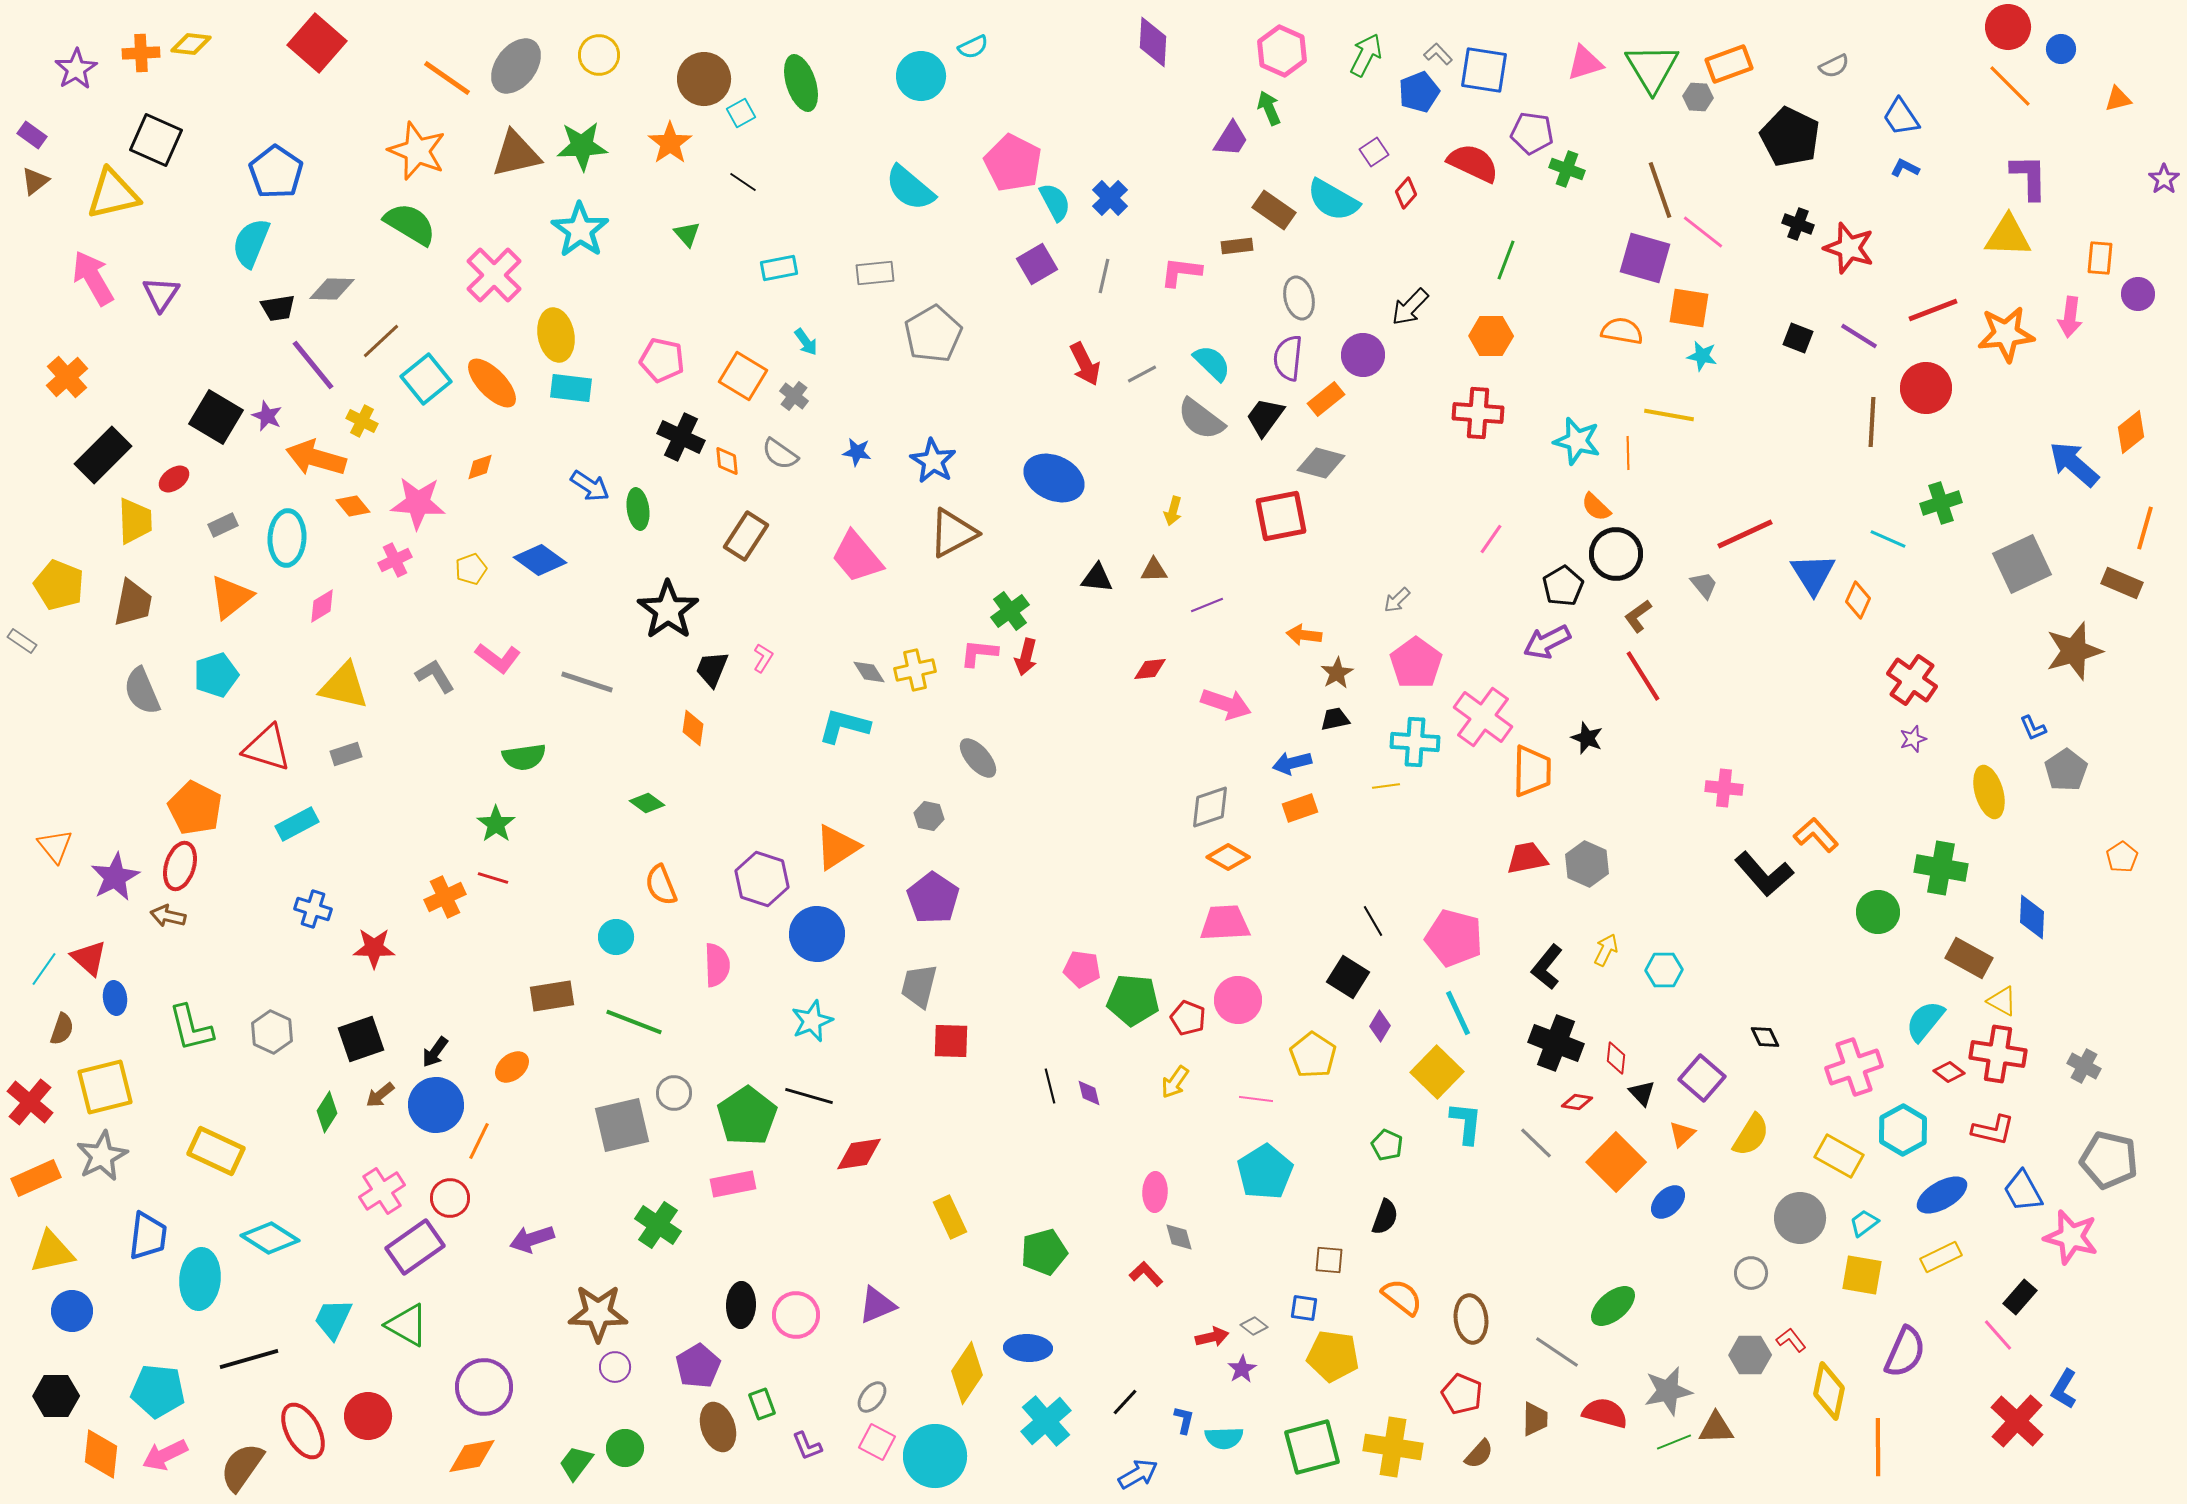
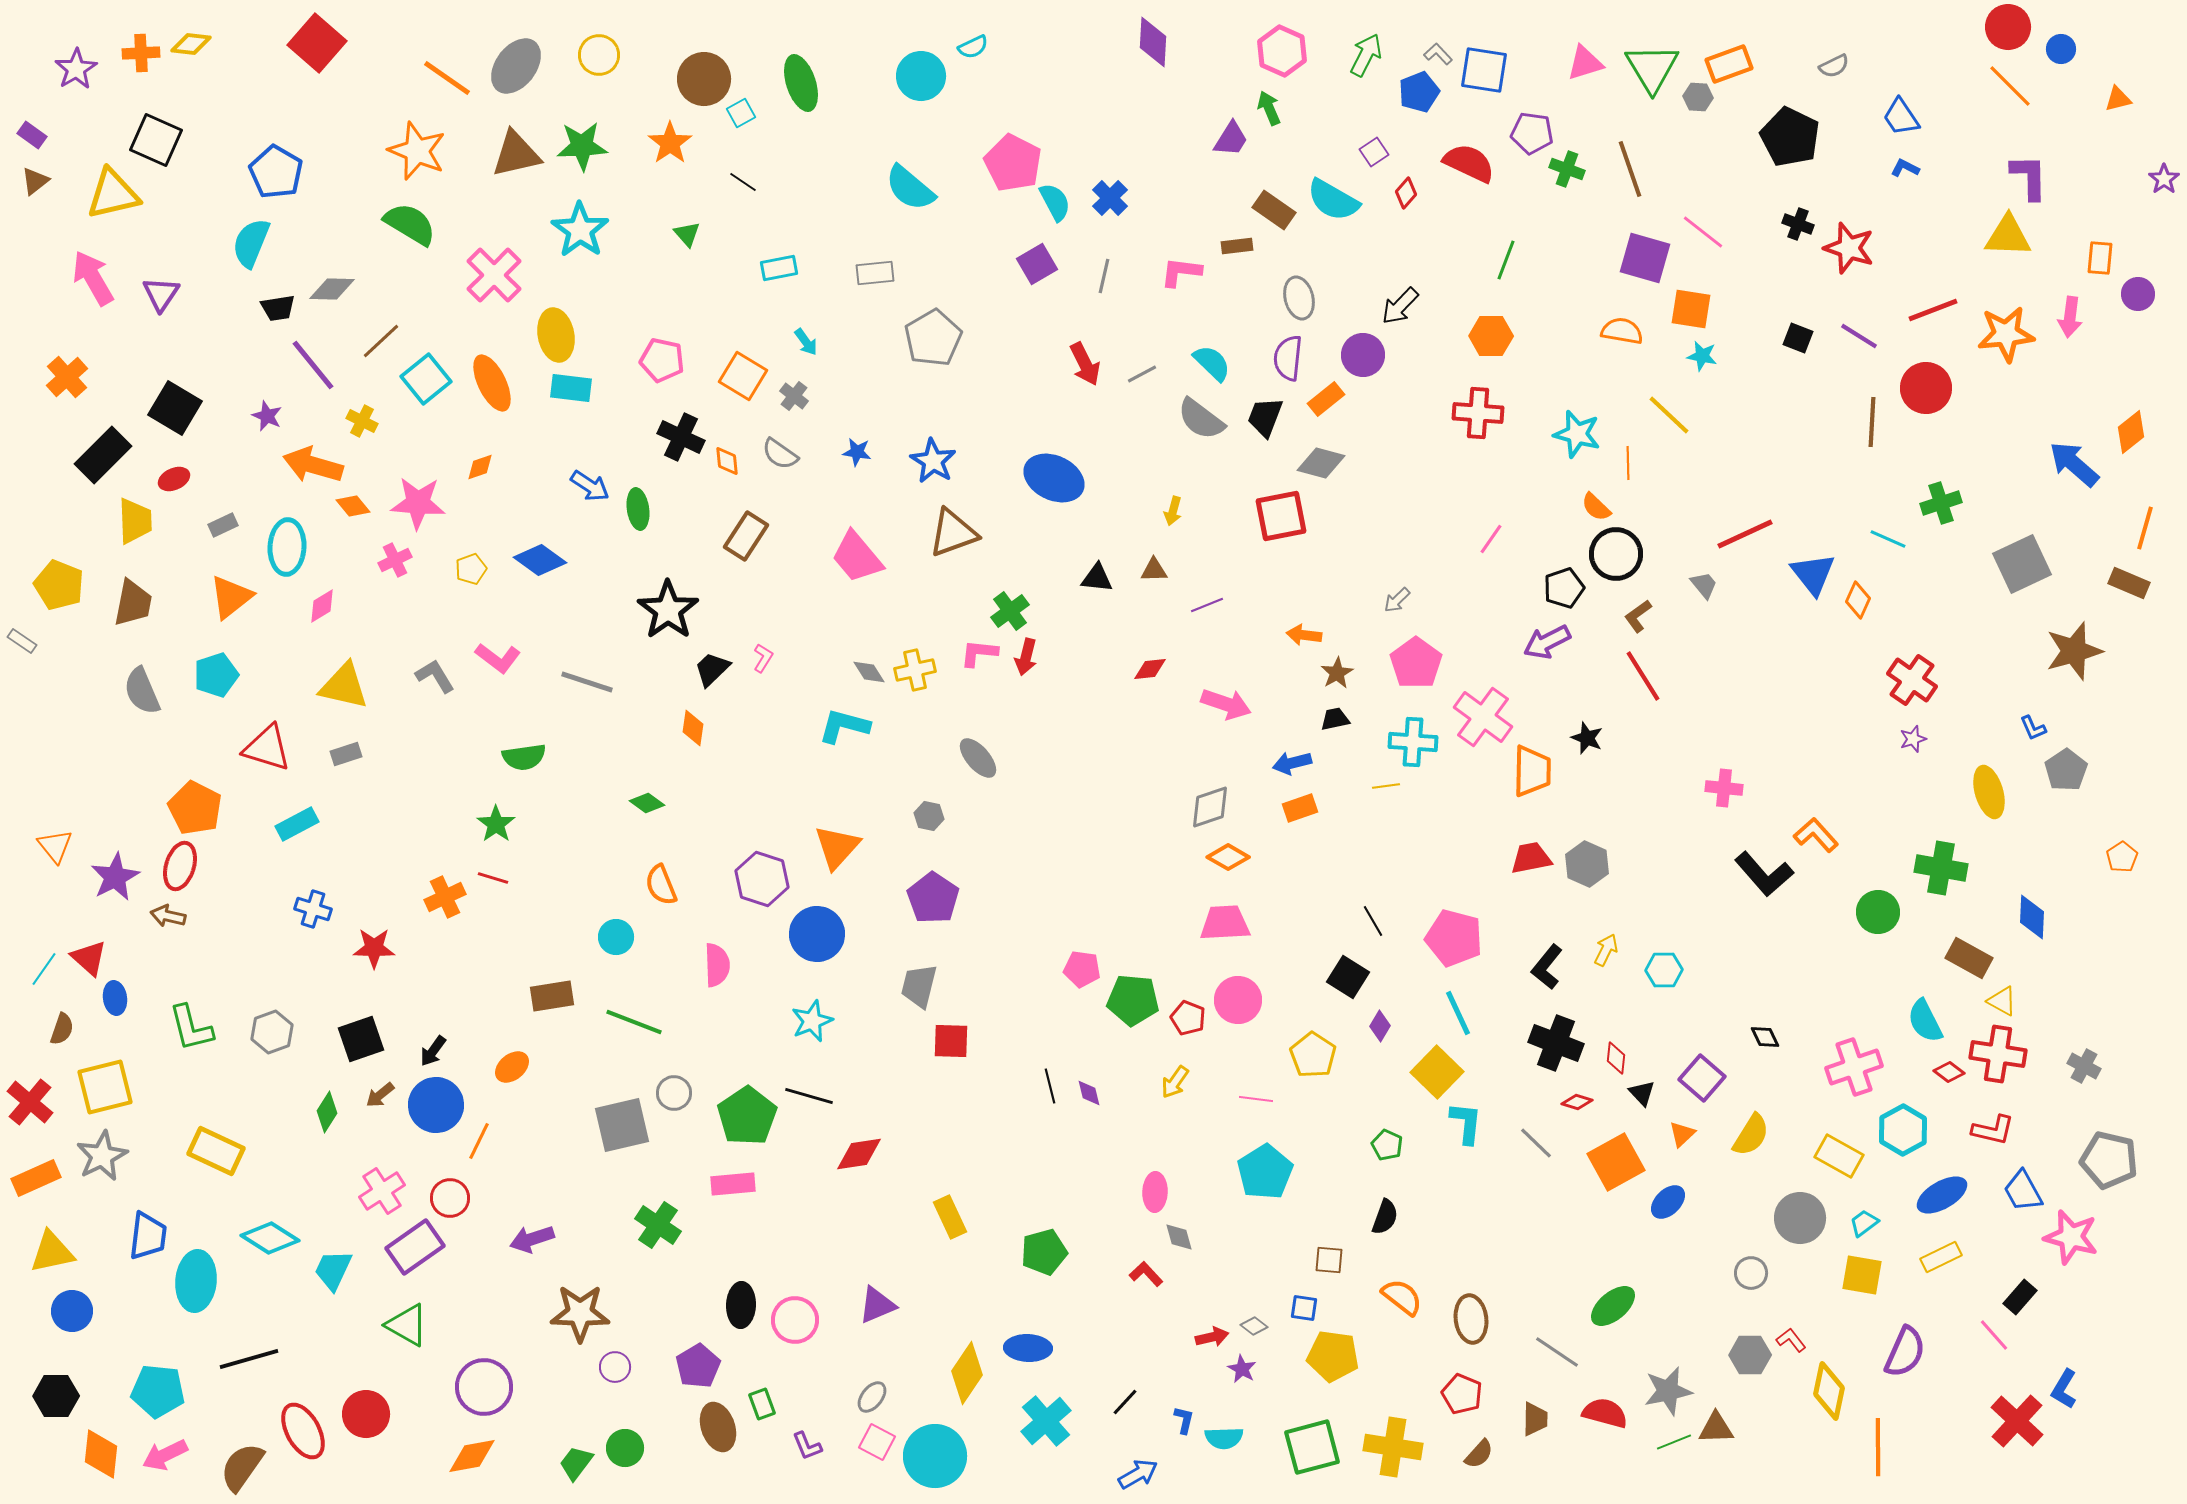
red semicircle at (1473, 163): moved 4 px left
blue pentagon at (276, 172): rotated 4 degrees counterclockwise
brown line at (1660, 190): moved 30 px left, 21 px up
black arrow at (1410, 307): moved 10 px left, 1 px up
orange square at (1689, 308): moved 2 px right, 1 px down
gray pentagon at (933, 334): moved 4 px down
orange ellipse at (492, 383): rotated 18 degrees clockwise
yellow line at (1669, 415): rotated 33 degrees clockwise
black square at (216, 417): moved 41 px left, 9 px up
black trapezoid at (1265, 417): rotated 15 degrees counterclockwise
cyan star at (1577, 441): moved 7 px up
orange line at (1628, 453): moved 10 px down
orange arrow at (316, 458): moved 3 px left, 7 px down
red ellipse at (174, 479): rotated 12 degrees clockwise
brown triangle at (953, 533): rotated 8 degrees clockwise
cyan ellipse at (287, 538): moved 9 px down
blue triangle at (1813, 574): rotated 6 degrees counterclockwise
brown rectangle at (2122, 583): moved 7 px right
black pentagon at (1563, 586): moved 1 px right, 2 px down; rotated 12 degrees clockwise
black trapezoid at (712, 669): rotated 24 degrees clockwise
cyan cross at (1415, 742): moved 2 px left
orange triangle at (837, 847): rotated 15 degrees counterclockwise
red trapezoid at (1527, 858): moved 4 px right
cyan semicircle at (1925, 1021): rotated 66 degrees counterclockwise
gray hexagon at (272, 1032): rotated 15 degrees clockwise
black arrow at (435, 1052): moved 2 px left, 1 px up
red diamond at (1577, 1102): rotated 8 degrees clockwise
orange square at (1616, 1162): rotated 16 degrees clockwise
pink rectangle at (733, 1184): rotated 6 degrees clockwise
cyan ellipse at (200, 1279): moved 4 px left, 2 px down
brown star at (598, 1313): moved 18 px left
pink circle at (796, 1315): moved 1 px left, 5 px down
cyan trapezoid at (333, 1319): moved 49 px up
pink line at (1998, 1335): moved 4 px left
purple star at (1242, 1369): rotated 12 degrees counterclockwise
red circle at (368, 1416): moved 2 px left, 2 px up
